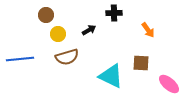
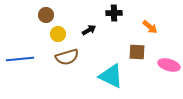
orange arrow: moved 2 px right, 3 px up; rotated 14 degrees counterclockwise
brown square: moved 4 px left, 11 px up
pink ellipse: moved 19 px up; rotated 25 degrees counterclockwise
